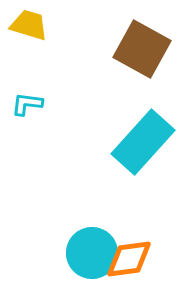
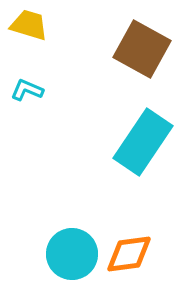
cyan L-shape: moved 14 px up; rotated 16 degrees clockwise
cyan rectangle: rotated 8 degrees counterclockwise
cyan circle: moved 20 px left, 1 px down
orange diamond: moved 5 px up
